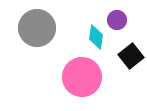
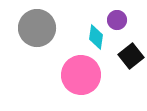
pink circle: moved 1 px left, 2 px up
